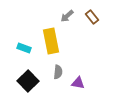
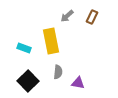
brown rectangle: rotated 64 degrees clockwise
